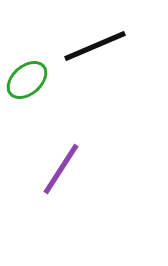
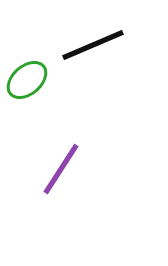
black line: moved 2 px left, 1 px up
